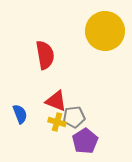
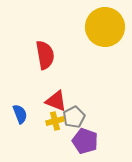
yellow circle: moved 4 px up
gray pentagon: rotated 20 degrees counterclockwise
yellow cross: moved 2 px left, 1 px up; rotated 30 degrees counterclockwise
purple pentagon: rotated 20 degrees counterclockwise
